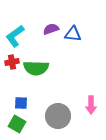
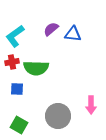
purple semicircle: rotated 21 degrees counterclockwise
blue square: moved 4 px left, 14 px up
green square: moved 2 px right, 1 px down
